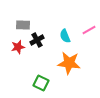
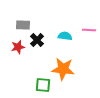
pink line: rotated 32 degrees clockwise
cyan semicircle: rotated 120 degrees clockwise
black cross: rotated 16 degrees counterclockwise
orange star: moved 6 px left, 6 px down
green square: moved 2 px right, 2 px down; rotated 21 degrees counterclockwise
